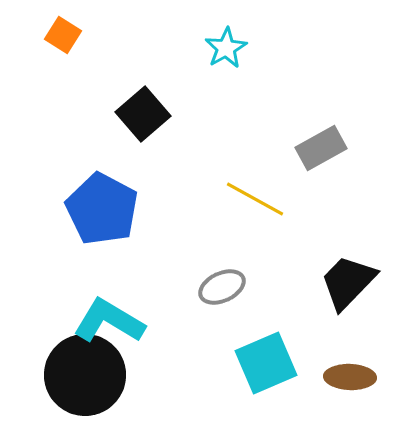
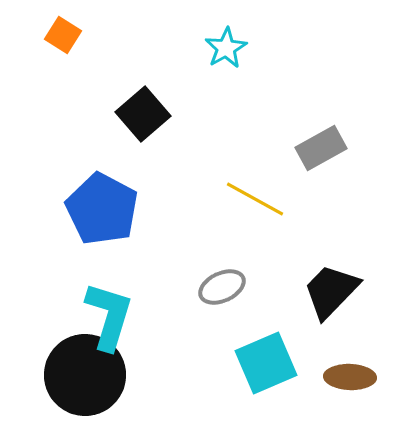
black trapezoid: moved 17 px left, 9 px down
cyan L-shape: moved 5 px up; rotated 76 degrees clockwise
